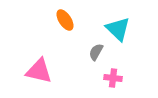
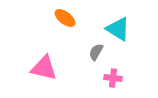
orange ellipse: moved 2 px up; rotated 20 degrees counterclockwise
cyan triangle: rotated 12 degrees counterclockwise
pink triangle: moved 5 px right, 3 px up
